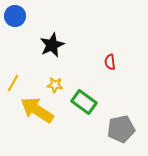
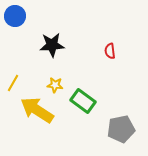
black star: rotated 20 degrees clockwise
red semicircle: moved 11 px up
green rectangle: moved 1 px left, 1 px up
